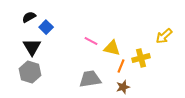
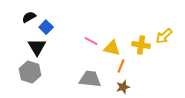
black triangle: moved 5 px right
yellow cross: moved 13 px up; rotated 24 degrees clockwise
gray trapezoid: rotated 15 degrees clockwise
